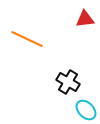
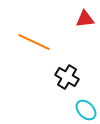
orange line: moved 7 px right, 3 px down
black cross: moved 1 px left, 5 px up
